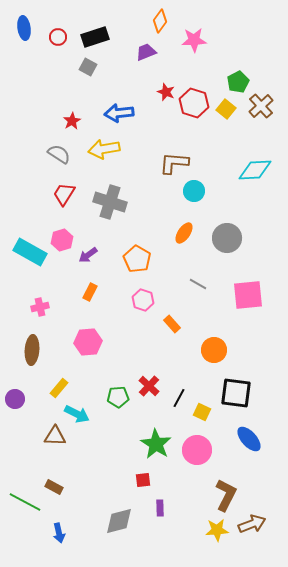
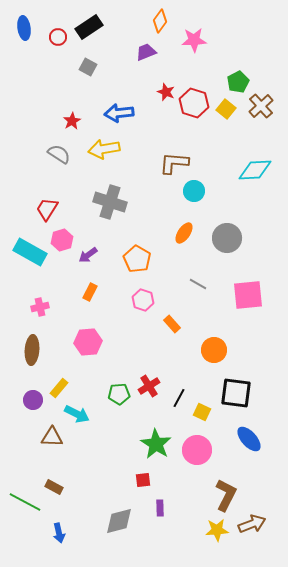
black rectangle at (95, 37): moved 6 px left, 10 px up; rotated 16 degrees counterclockwise
red trapezoid at (64, 194): moved 17 px left, 15 px down
red cross at (149, 386): rotated 15 degrees clockwise
green pentagon at (118, 397): moved 1 px right, 3 px up
purple circle at (15, 399): moved 18 px right, 1 px down
brown triangle at (55, 436): moved 3 px left, 1 px down
